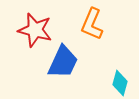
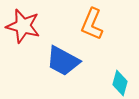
red star: moved 12 px left, 4 px up
blue trapezoid: moved 1 px up; rotated 93 degrees clockwise
